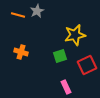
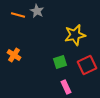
gray star: rotated 16 degrees counterclockwise
orange cross: moved 7 px left, 3 px down; rotated 16 degrees clockwise
green square: moved 6 px down
